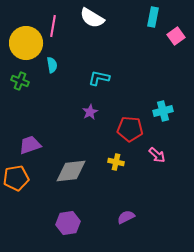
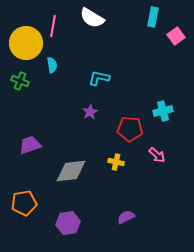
orange pentagon: moved 8 px right, 25 px down
